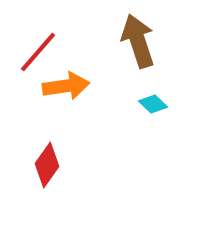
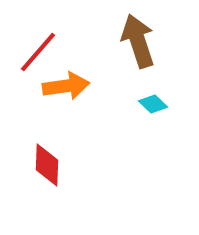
red diamond: rotated 33 degrees counterclockwise
